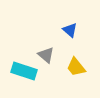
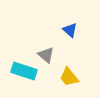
yellow trapezoid: moved 7 px left, 10 px down
